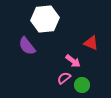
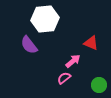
purple semicircle: moved 2 px right, 1 px up
pink arrow: rotated 77 degrees counterclockwise
green circle: moved 17 px right
